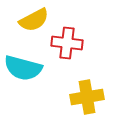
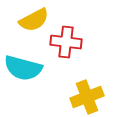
red cross: moved 1 px left, 1 px up
yellow cross: rotated 12 degrees counterclockwise
